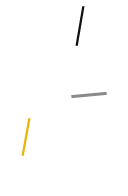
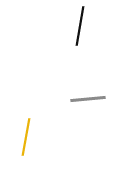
gray line: moved 1 px left, 4 px down
